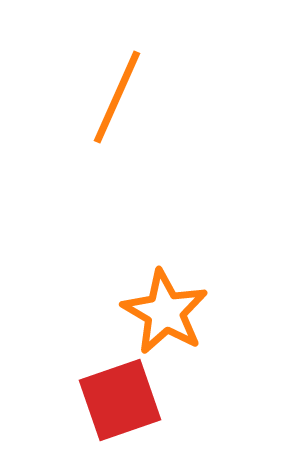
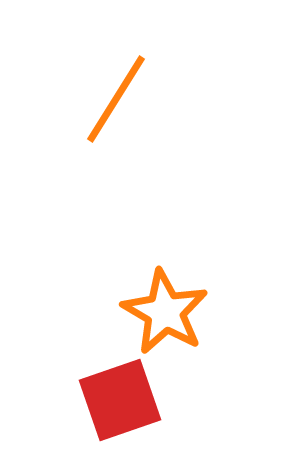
orange line: moved 1 px left, 2 px down; rotated 8 degrees clockwise
